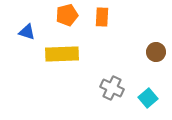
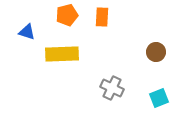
cyan square: moved 11 px right; rotated 18 degrees clockwise
